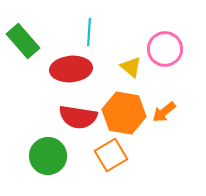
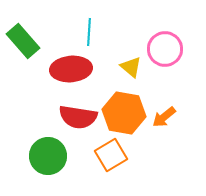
orange arrow: moved 5 px down
